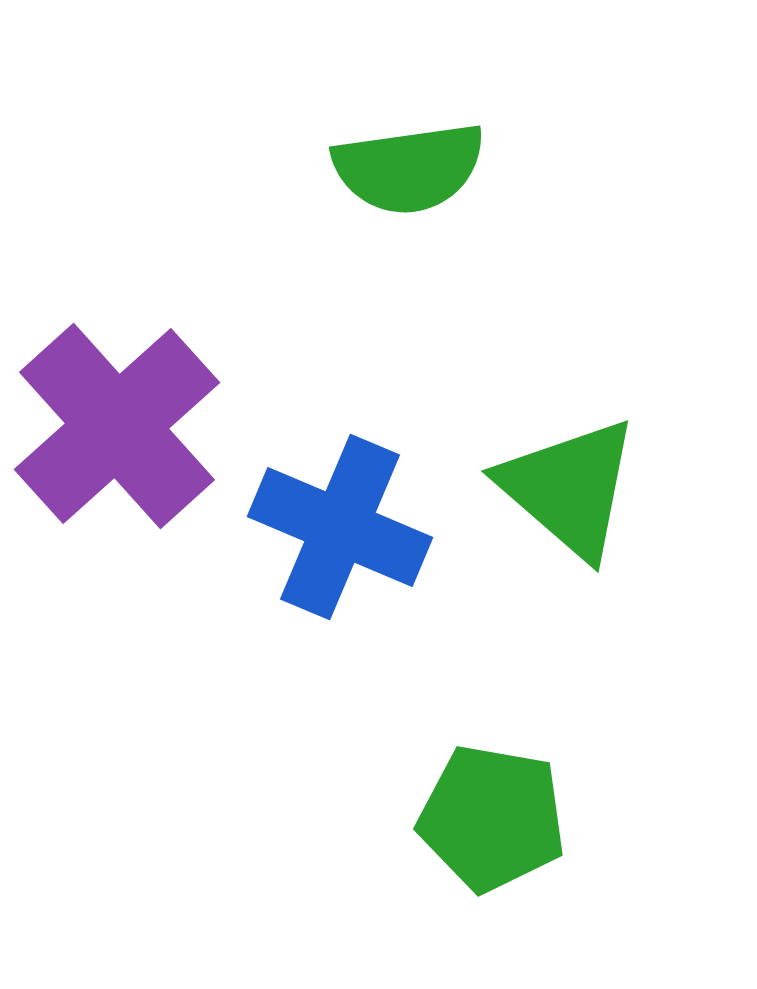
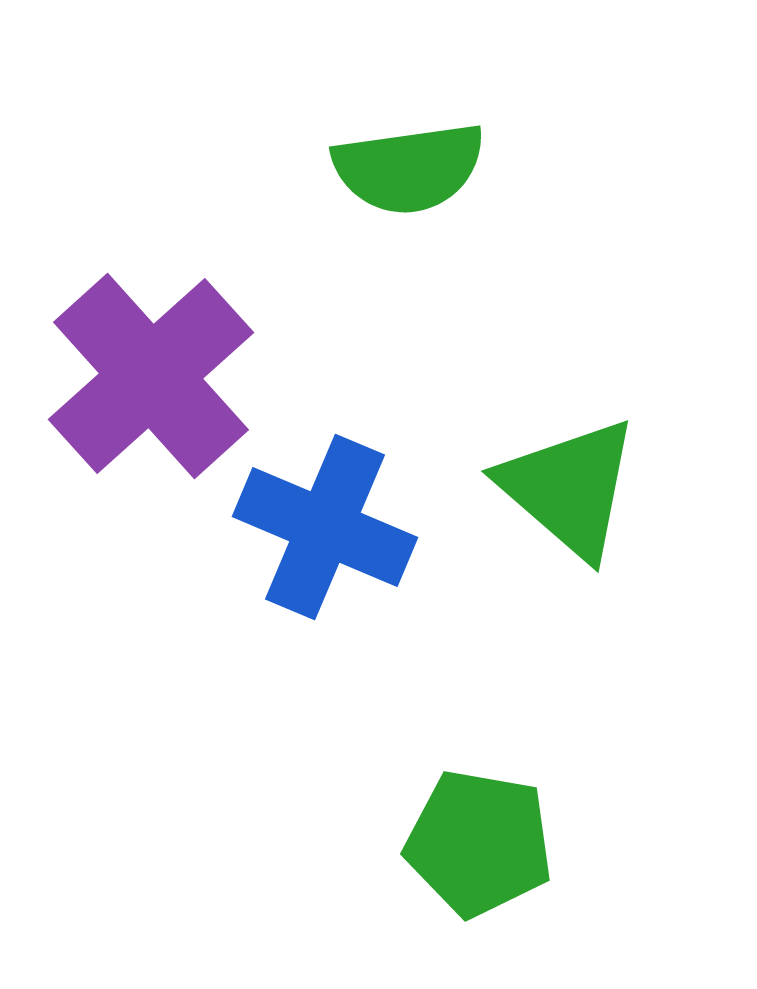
purple cross: moved 34 px right, 50 px up
blue cross: moved 15 px left
green pentagon: moved 13 px left, 25 px down
